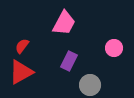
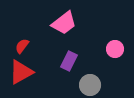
pink trapezoid: rotated 24 degrees clockwise
pink circle: moved 1 px right, 1 px down
